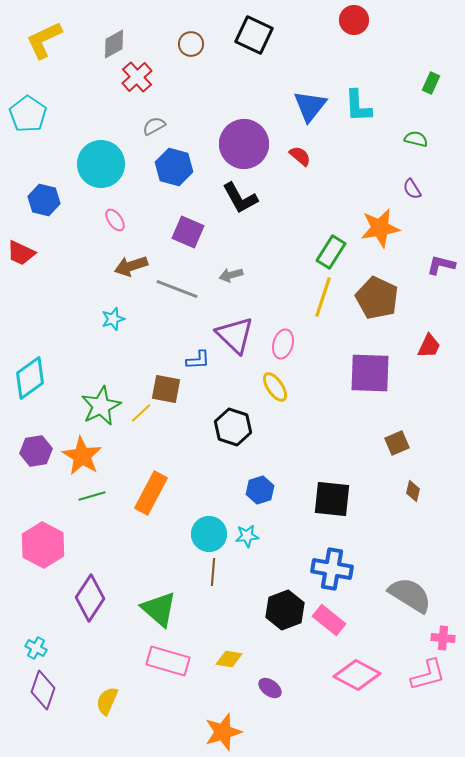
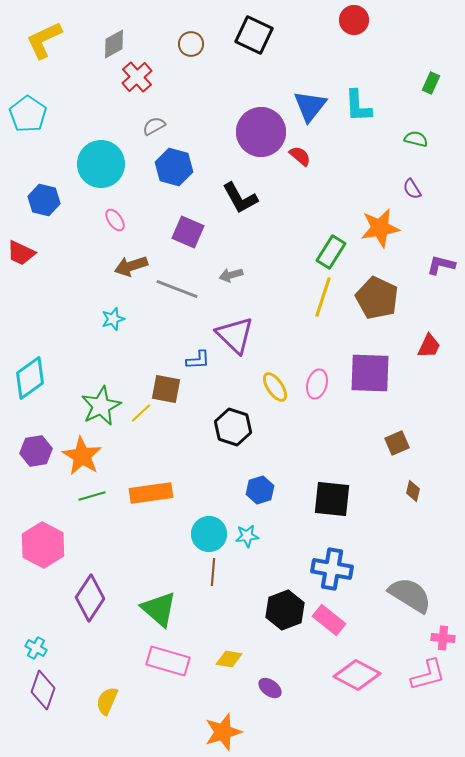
purple circle at (244, 144): moved 17 px right, 12 px up
pink ellipse at (283, 344): moved 34 px right, 40 px down
orange rectangle at (151, 493): rotated 54 degrees clockwise
